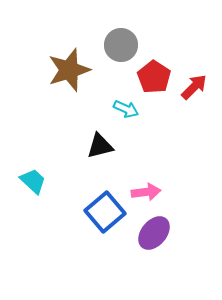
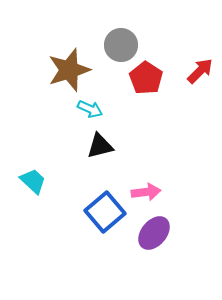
red pentagon: moved 8 px left, 1 px down
red arrow: moved 6 px right, 16 px up
cyan arrow: moved 36 px left
